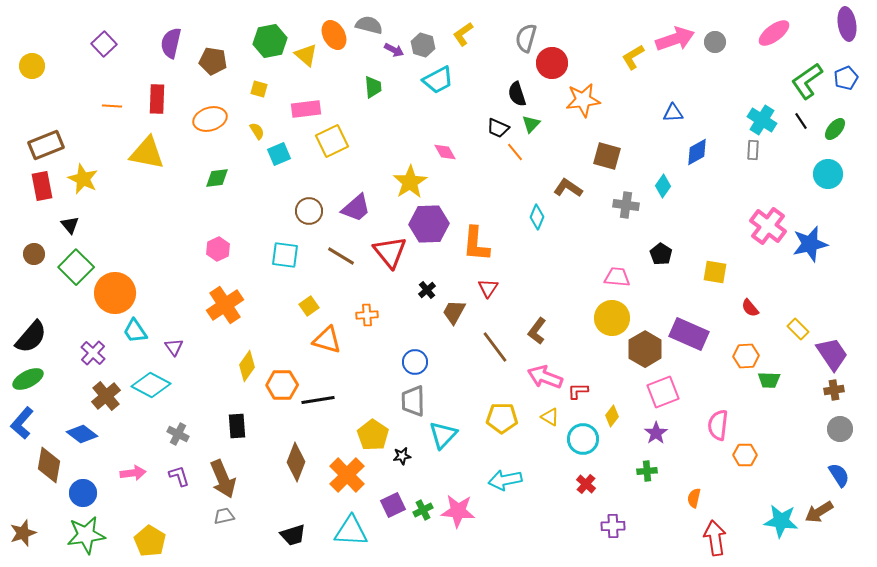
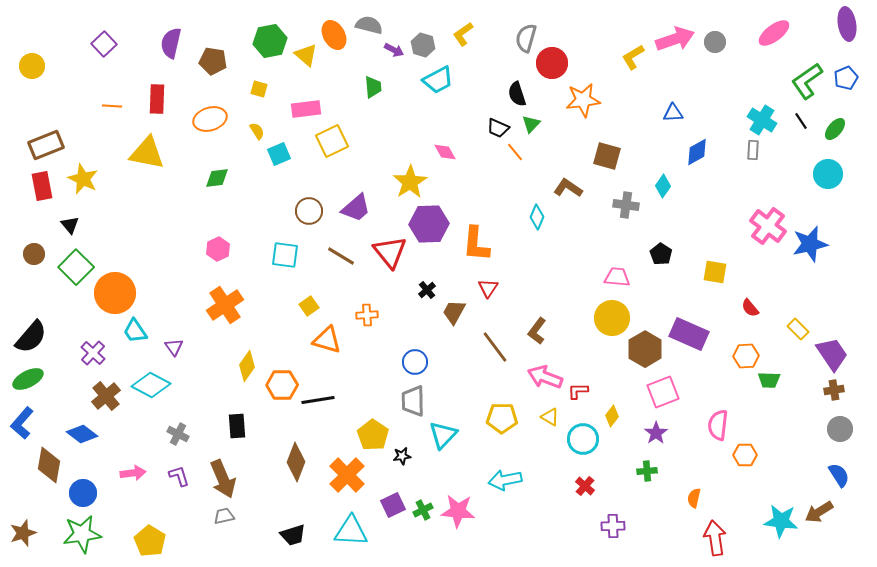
red cross at (586, 484): moved 1 px left, 2 px down
green star at (86, 535): moved 4 px left, 1 px up
